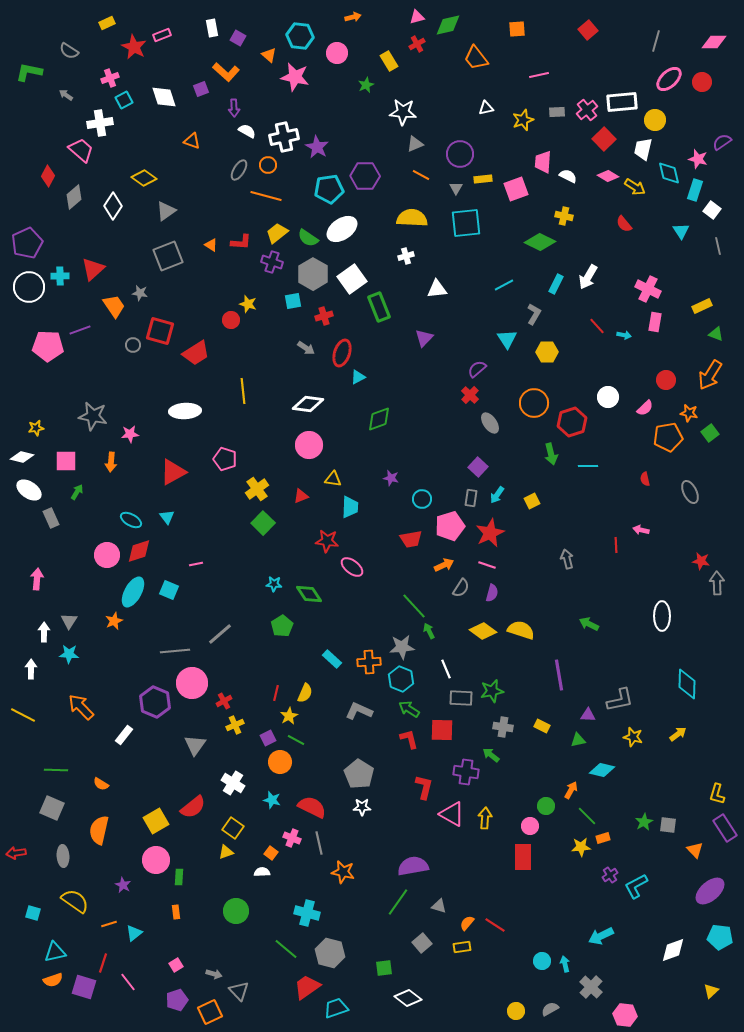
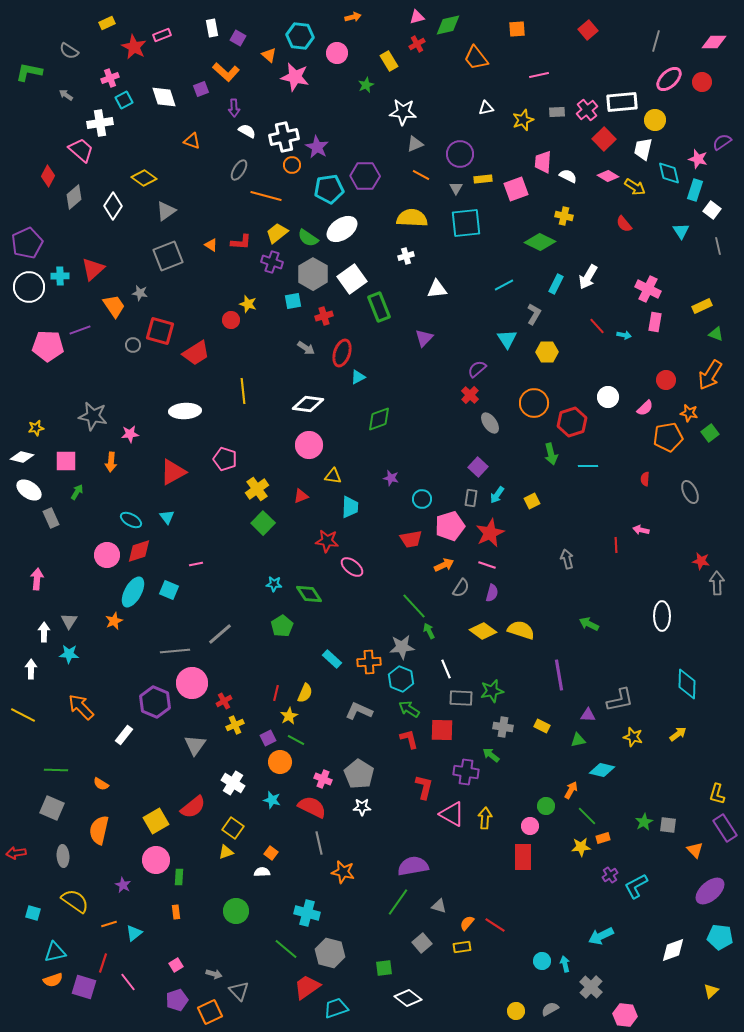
orange circle at (268, 165): moved 24 px right
yellow triangle at (333, 479): moved 3 px up
red semicircle at (645, 479): rotated 16 degrees clockwise
pink cross at (292, 838): moved 31 px right, 59 px up
